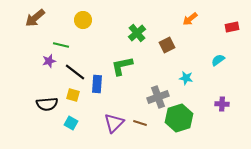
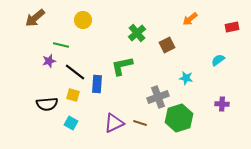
purple triangle: rotated 20 degrees clockwise
